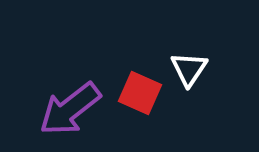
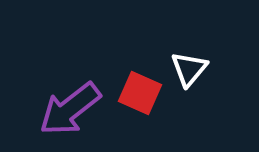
white triangle: rotated 6 degrees clockwise
